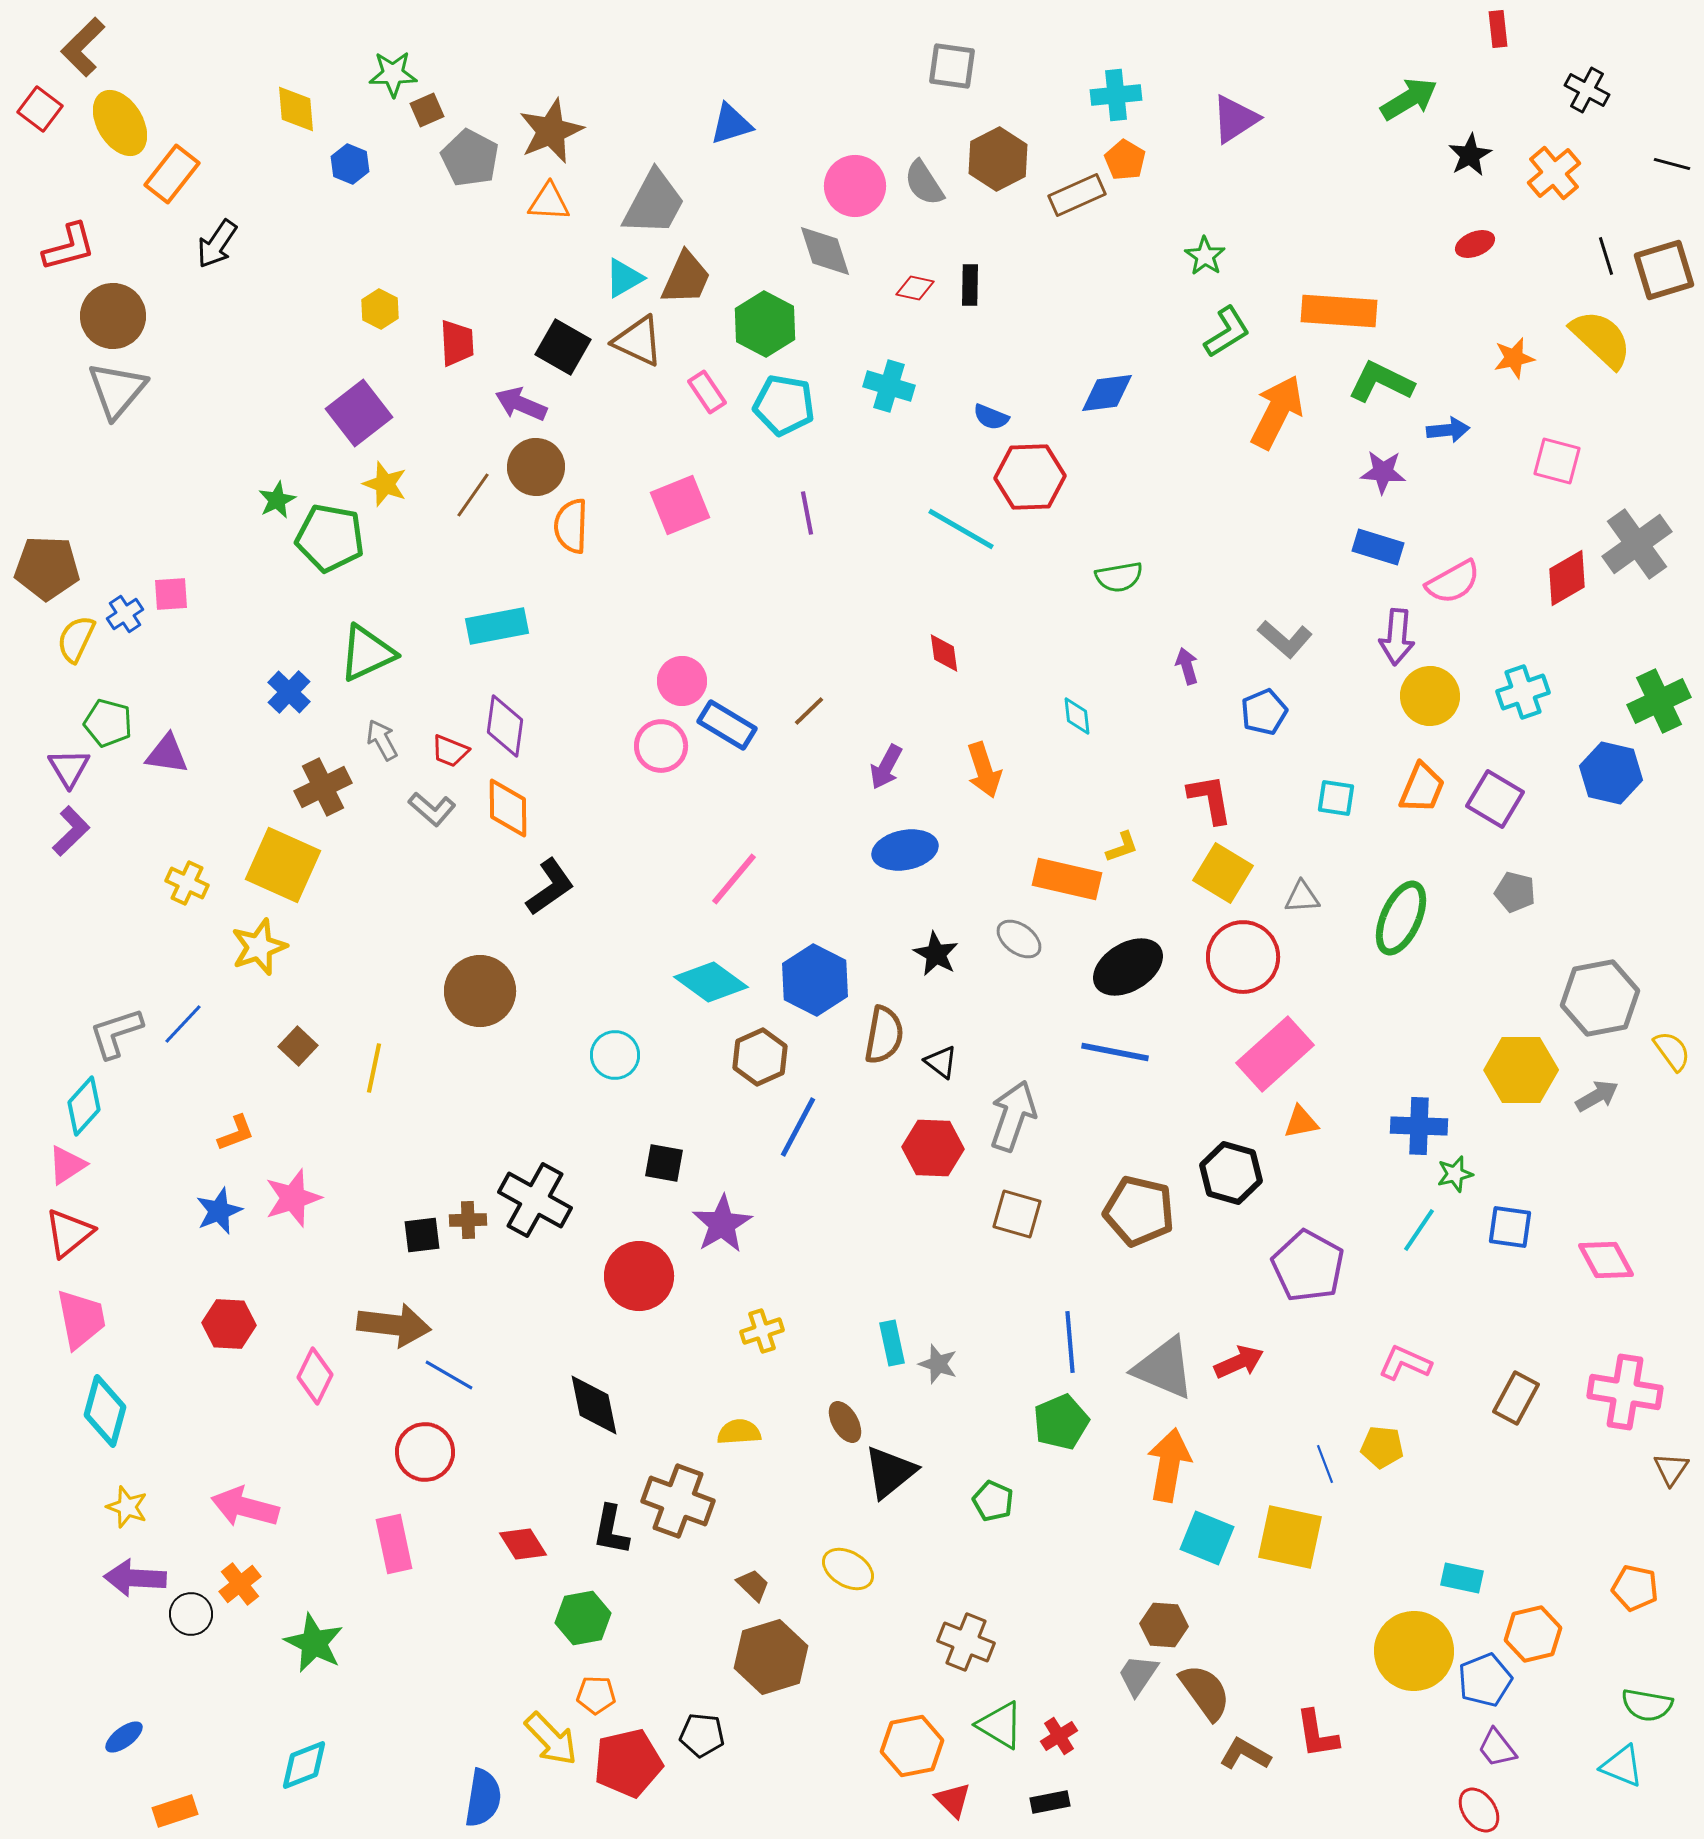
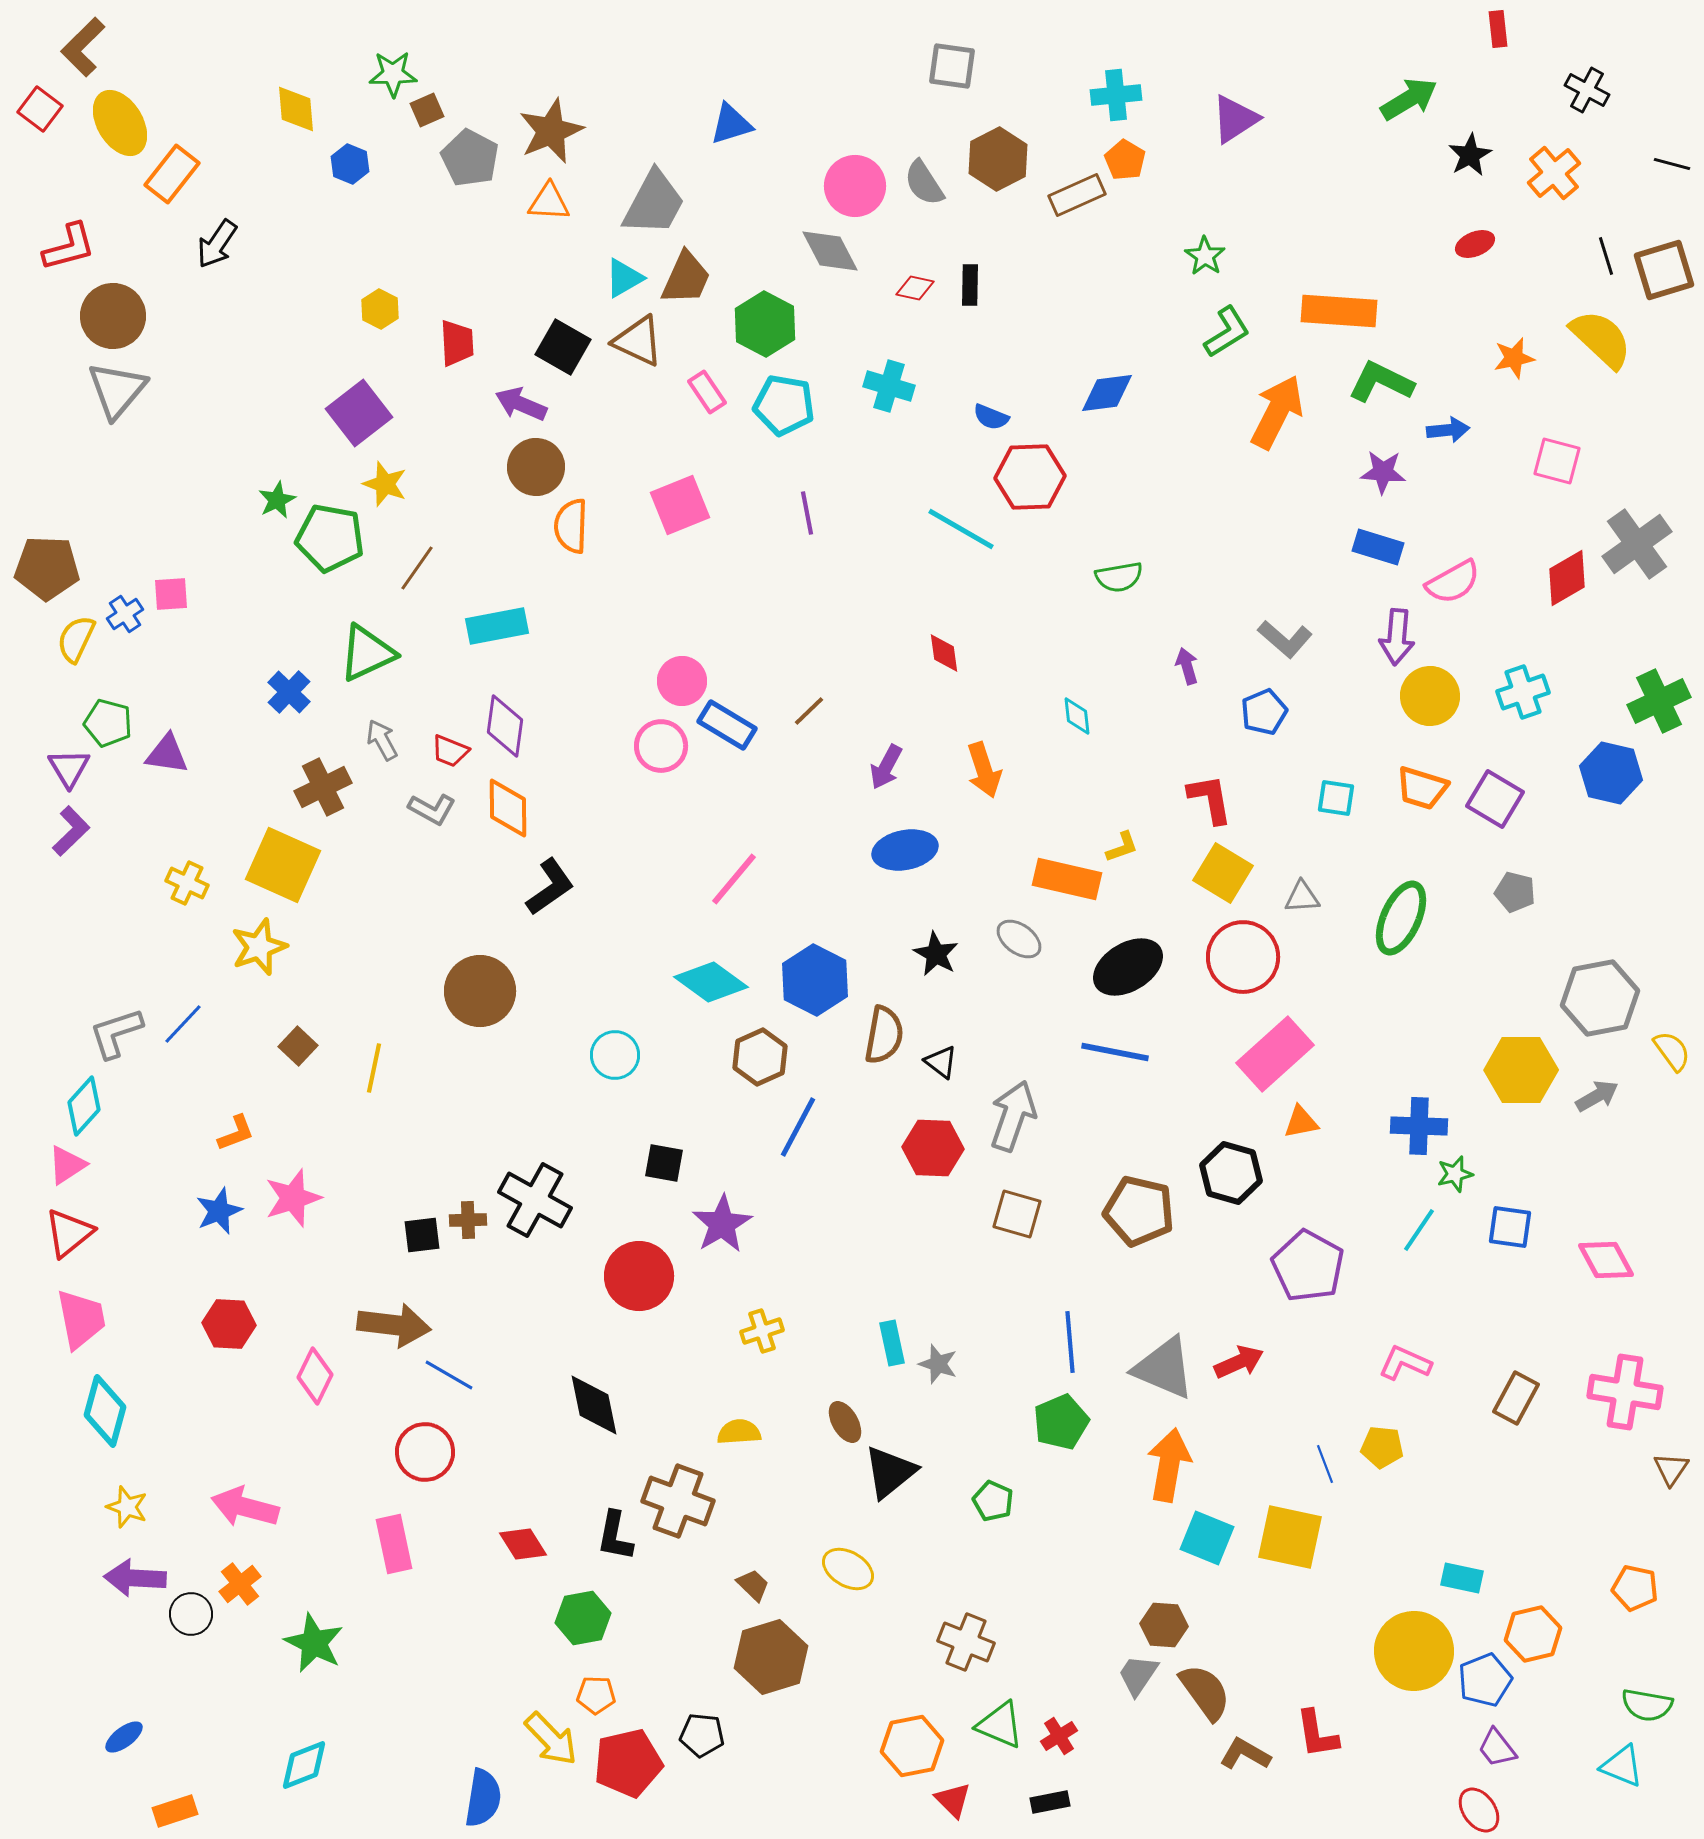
gray diamond at (825, 251): moved 5 px right; rotated 10 degrees counterclockwise
brown line at (473, 495): moved 56 px left, 73 px down
orange trapezoid at (1422, 788): rotated 84 degrees clockwise
gray L-shape at (432, 809): rotated 12 degrees counterclockwise
black L-shape at (611, 1530): moved 4 px right, 6 px down
green triangle at (1000, 1725): rotated 8 degrees counterclockwise
